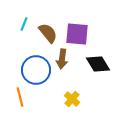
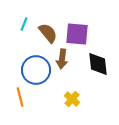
black diamond: rotated 25 degrees clockwise
